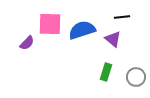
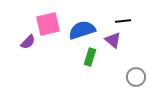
black line: moved 1 px right, 4 px down
pink square: moved 2 px left; rotated 15 degrees counterclockwise
purple triangle: moved 1 px down
purple semicircle: moved 1 px right, 1 px up
green rectangle: moved 16 px left, 15 px up
